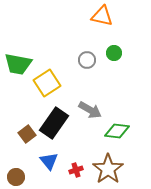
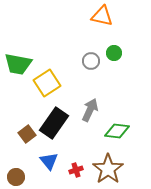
gray circle: moved 4 px right, 1 px down
gray arrow: rotated 95 degrees counterclockwise
